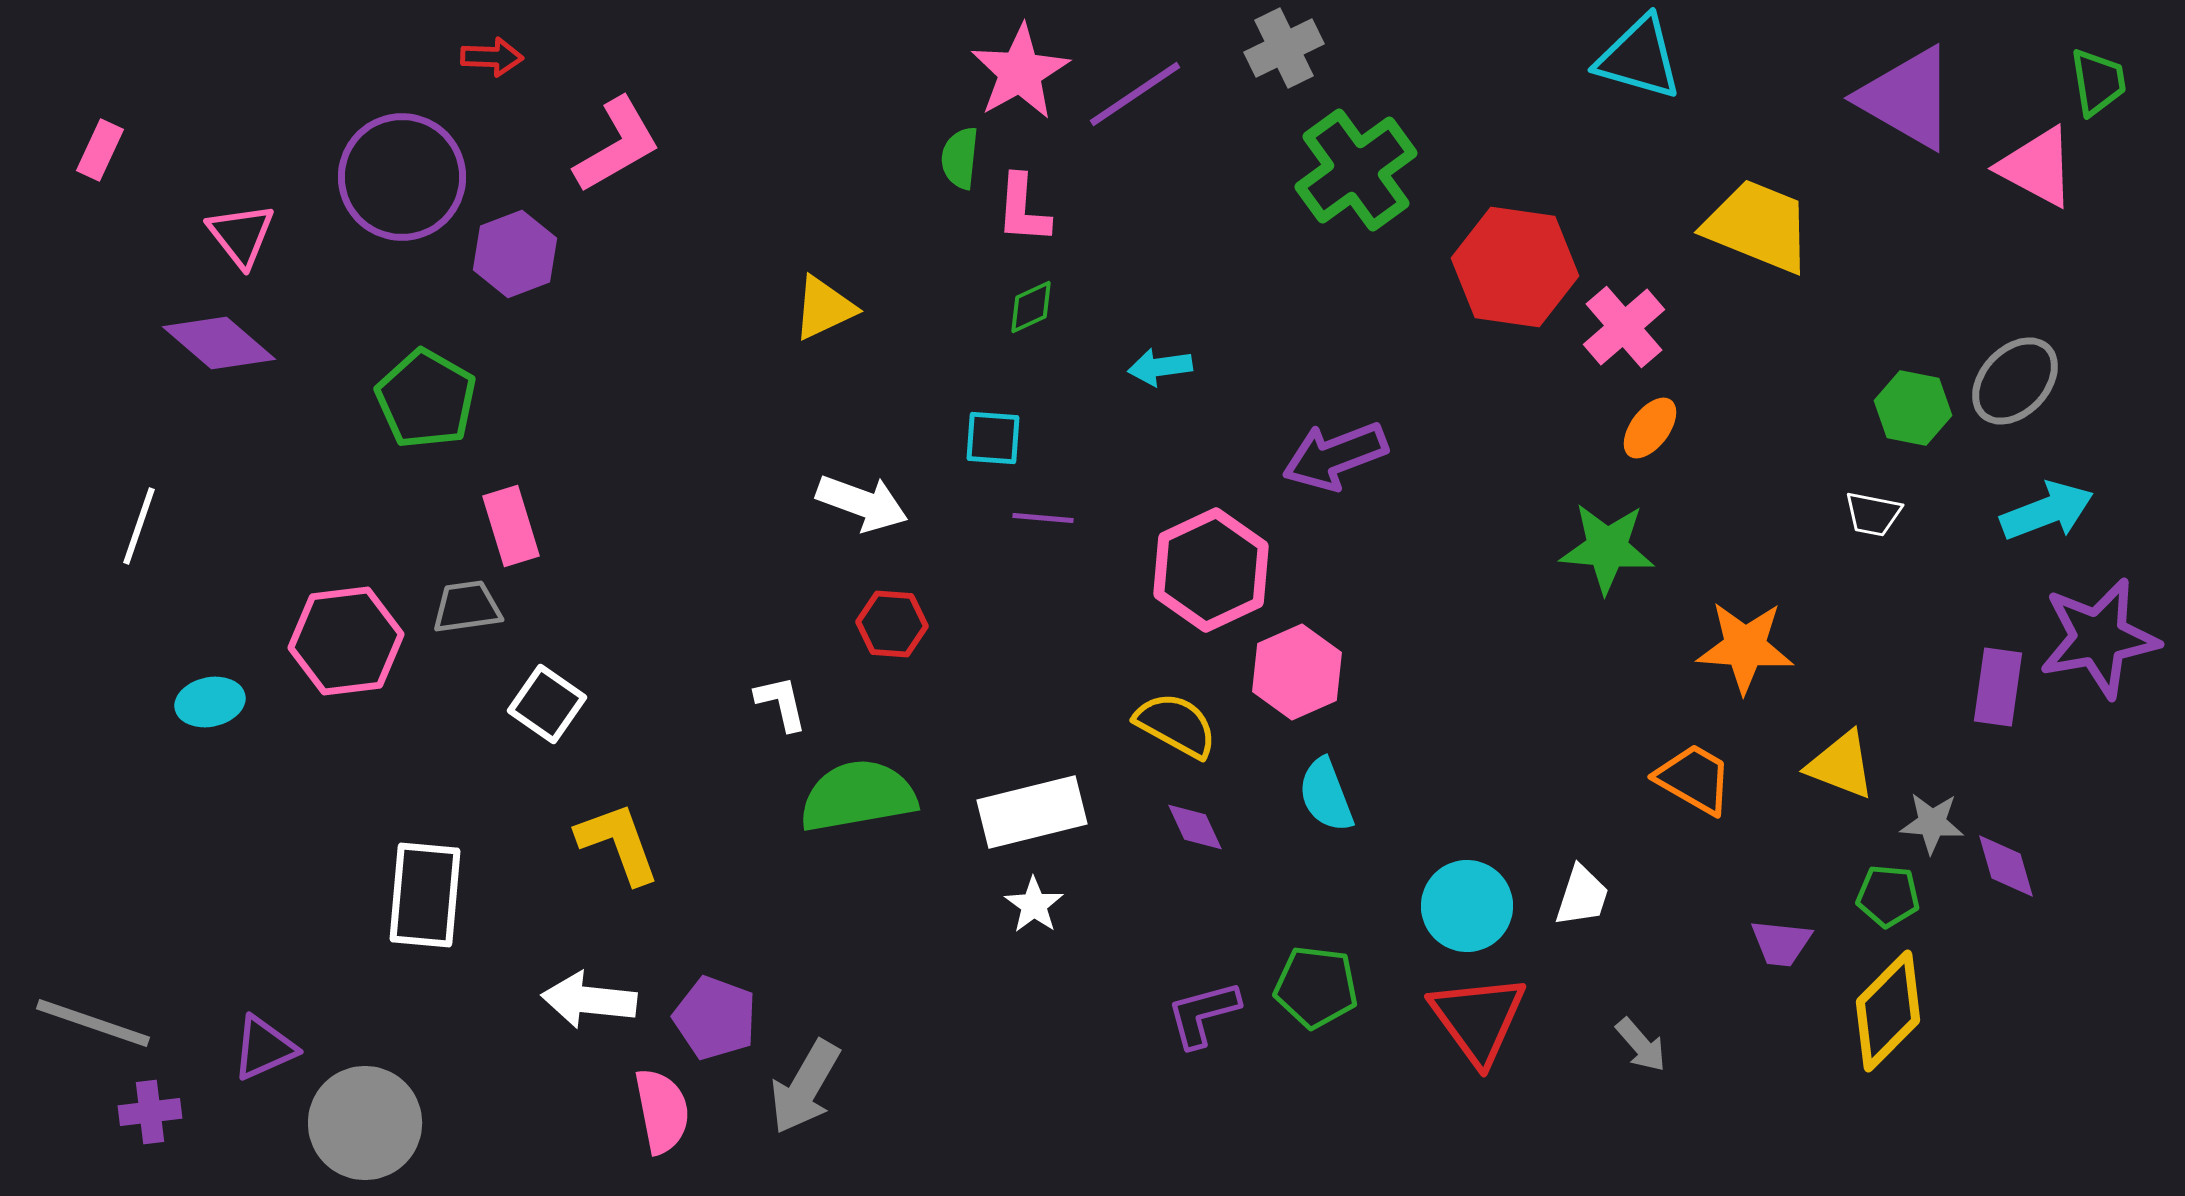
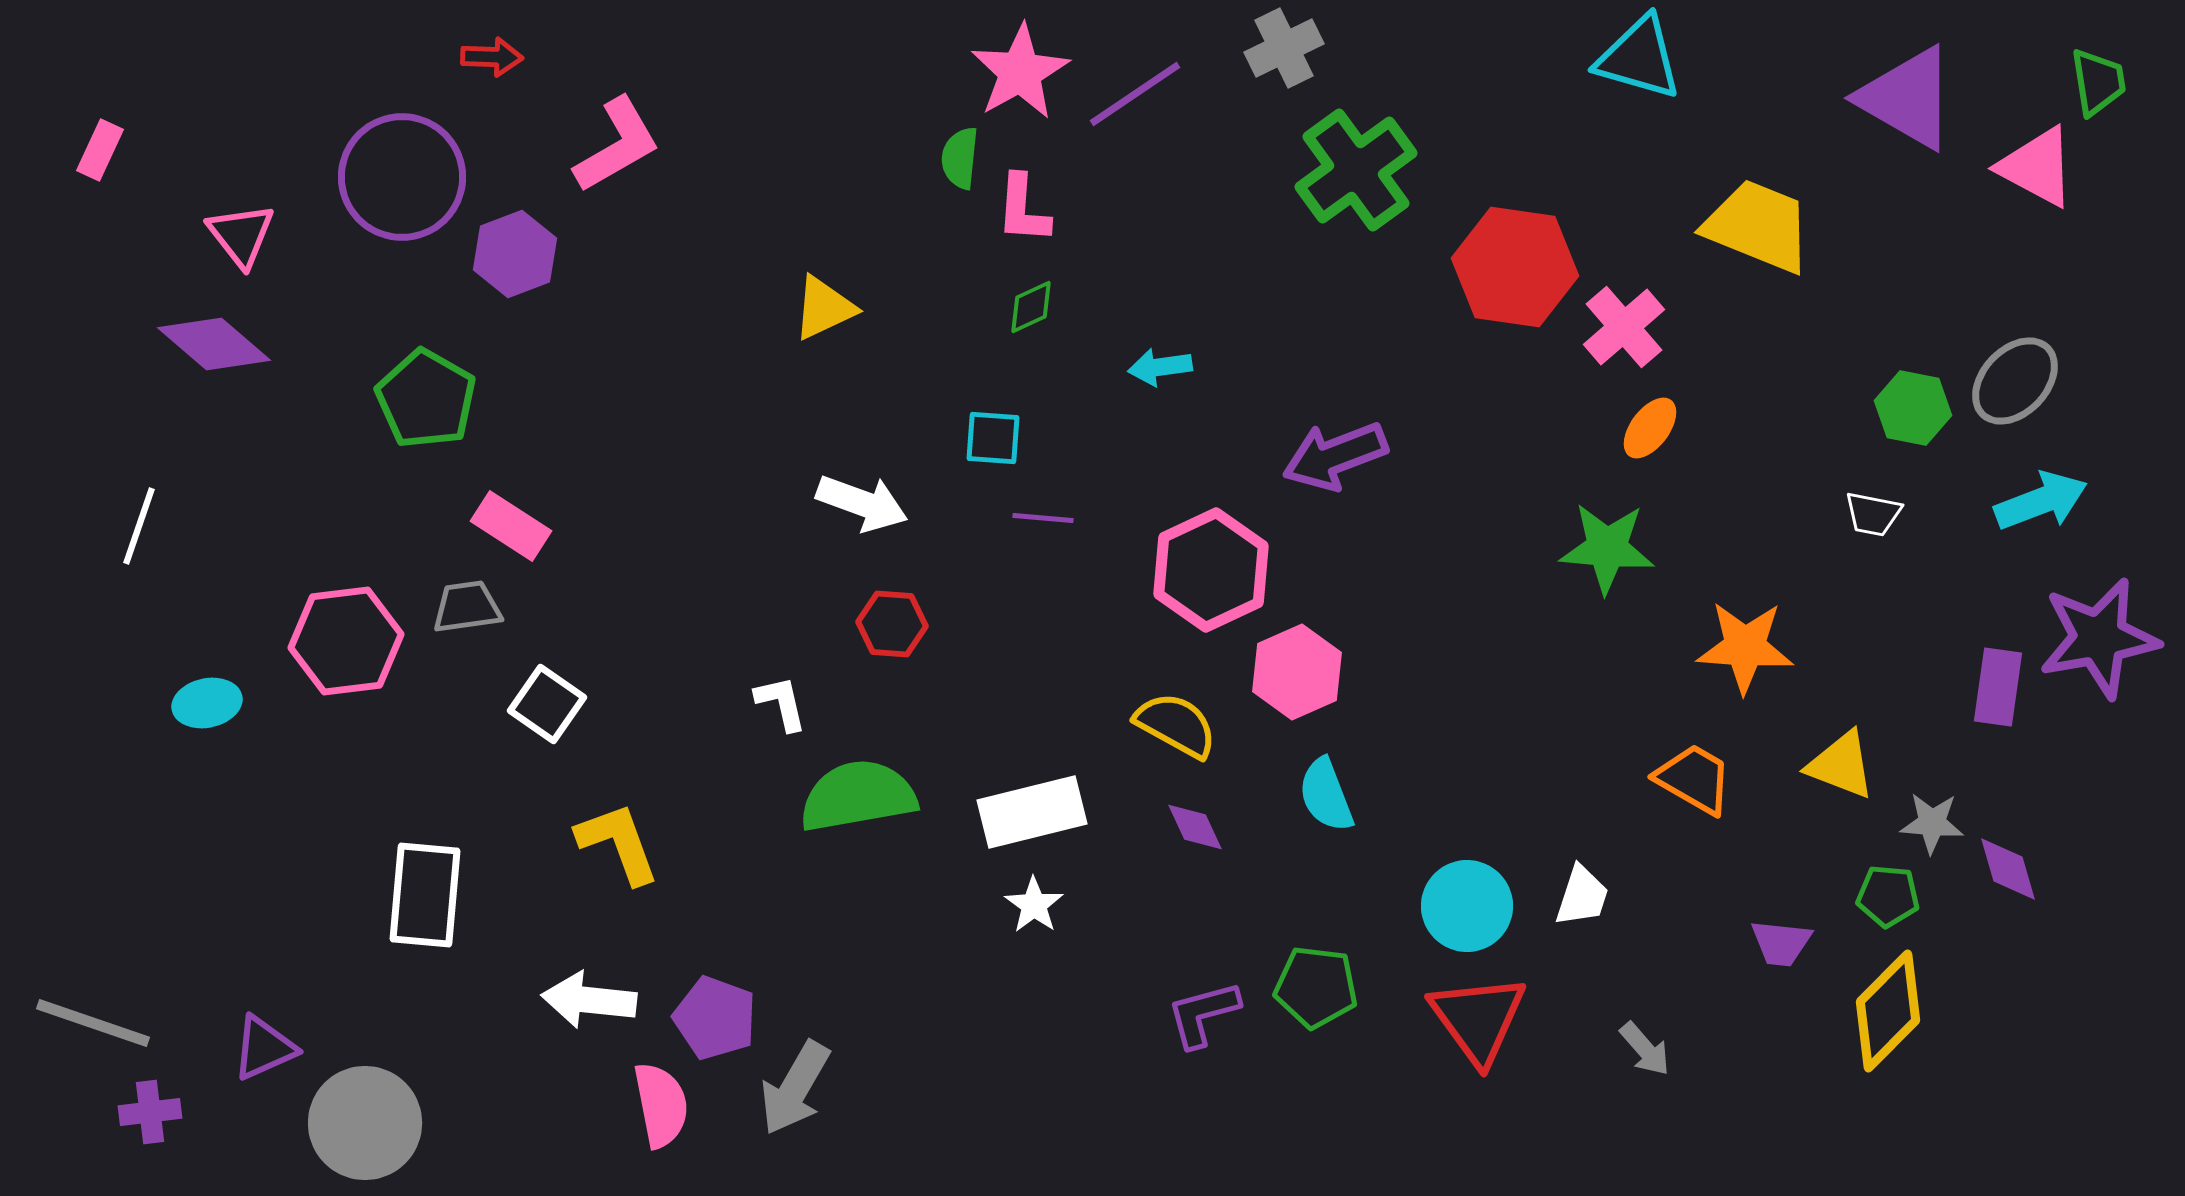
purple diamond at (219, 343): moved 5 px left, 1 px down
cyan arrow at (2047, 511): moved 6 px left, 10 px up
pink rectangle at (511, 526): rotated 40 degrees counterclockwise
cyan ellipse at (210, 702): moved 3 px left, 1 px down
purple diamond at (2006, 866): moved 2 px right, 3 px down
gray arrow at (1641, 1045): moved 4 px right, 4 px down
gray arrow at (805, 1087): moved 10 px left, 1 px down
pink semicircle at (662, 1111): moved 1 px left, 6 px up
